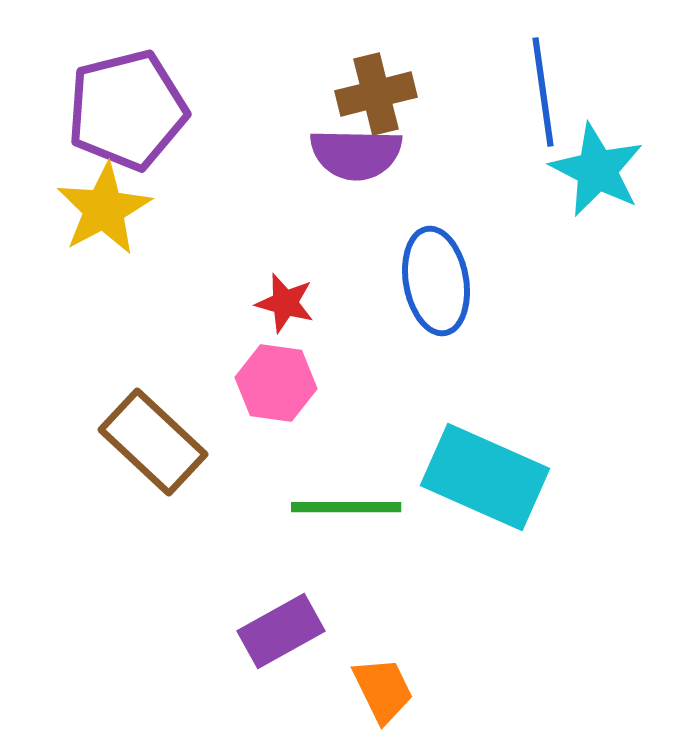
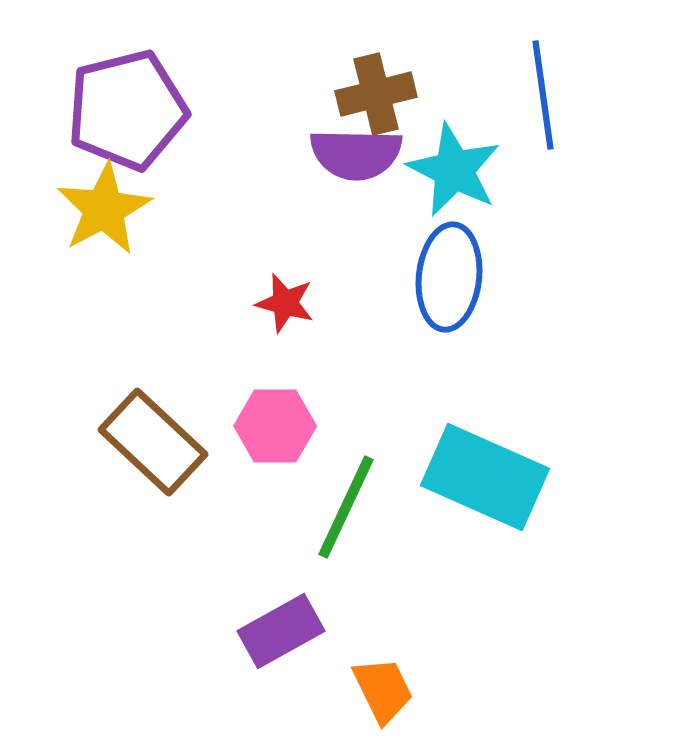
blue line: moved 3 px down
cyan star: moved 143 px left
blue ellipse: moved 13 px right, 4 px up; rotated 16 degrees clockwise
pink hexagon: moved 1 px left, 43 px down; rotated 8 degrees counterclockwise
green line: rotated 65 degrees counterclockwise
